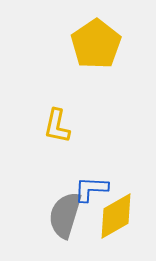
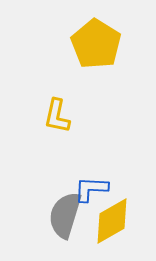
yellow pentagon: rotated 6 degrees counterclockwise
yellow L-shape: moved 10 px up
yellow diamond: moved 4 px left, 5 px down
